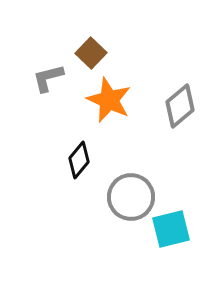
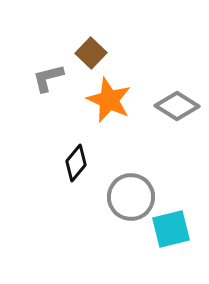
gray diamond: moved 3 px left; rotated 72 degrees clockwise
black diamond: moved 3 px left, 3 px down
